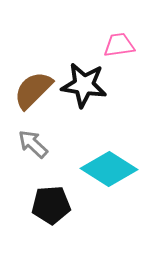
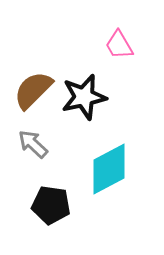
pink trapezoid: rotated 112 degrees counterclockwise
black star: moved 12 px down; rotated 21 degrees counterclockwise
cyan diamond: rotated 60 degrees counterclockwise
black pentagon: rotated 12 degrees clockwise
